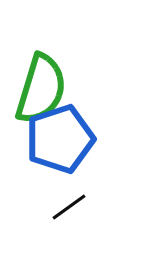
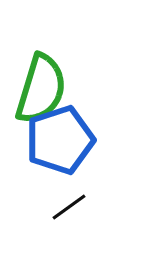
blue pentagon: moved 1 px down
